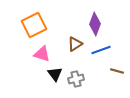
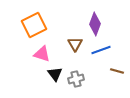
brown triangle: rotated 28 degrees counterclockwise
